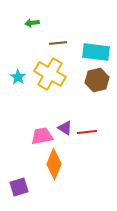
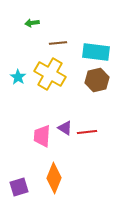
pink trapezoid: rotated 75 degrees counterclockwise
orange diamond: moved 14 px down
